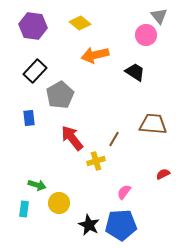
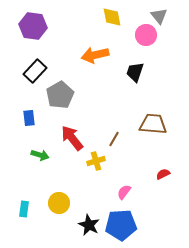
yellow diamond: moved 32 px right, 6 px up; rotated 40 degrees clockwise
black trapezoid: rotated 105 degrees counterclockwise
green arrow: moved 3 px right, 30 px up
